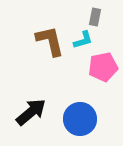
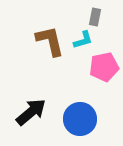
pink pentagon: moved 1 px right
